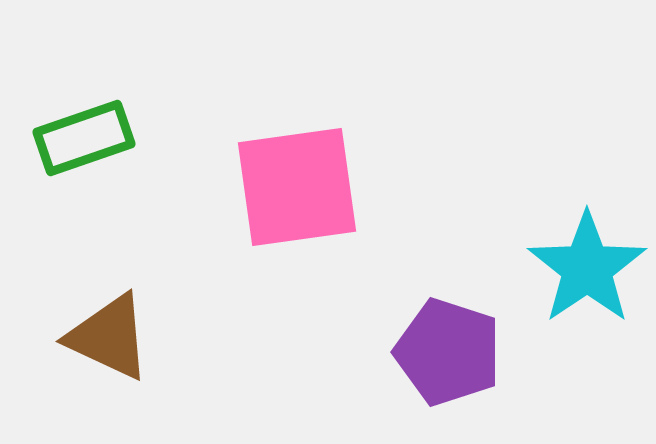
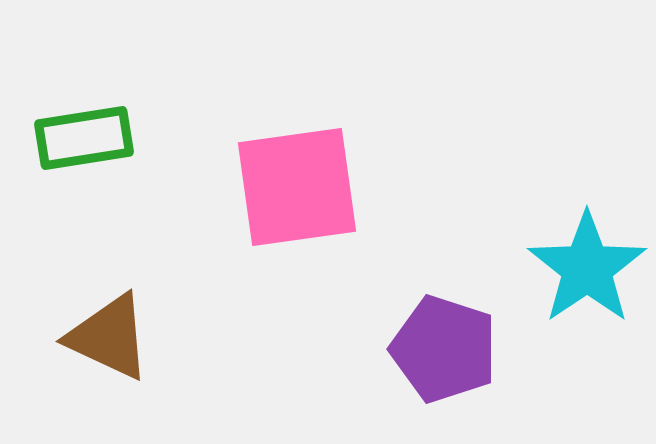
green rectangle: rotated 10 degrees clockwise
purple pentagon: moved 4 px left, 3 px up
